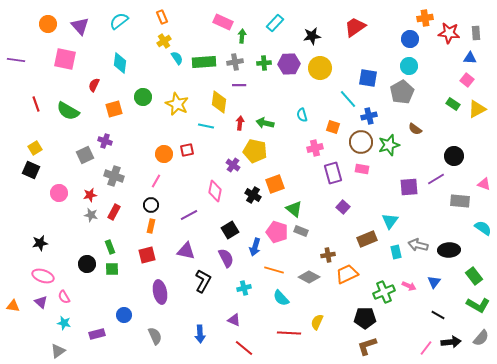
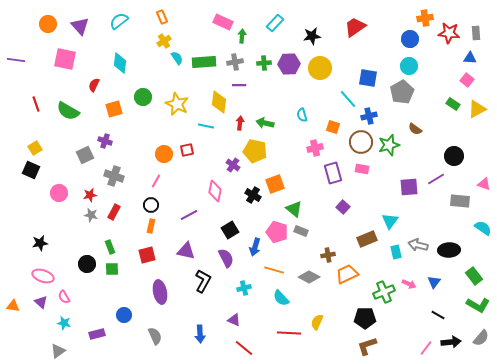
pink arrow at (409, 286): moved 2 px up
